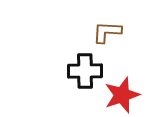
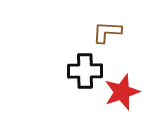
red star: moved 3 px up
